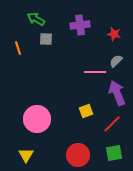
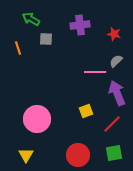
green arrow: moved 5 px left
